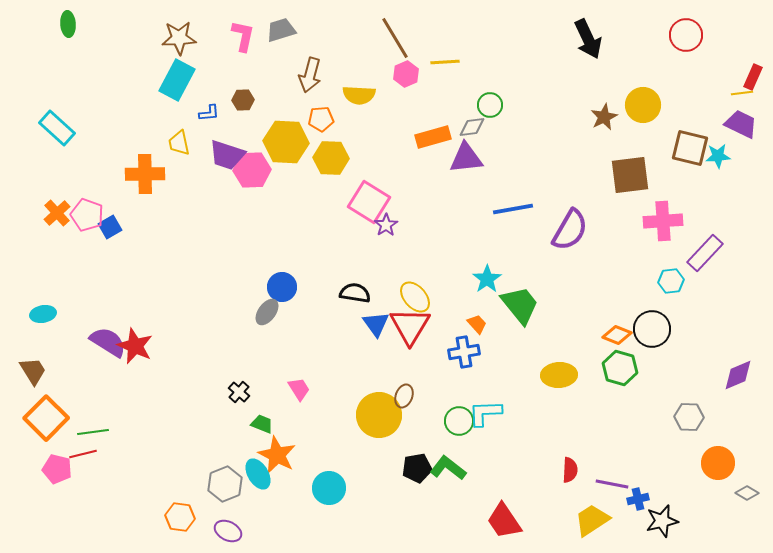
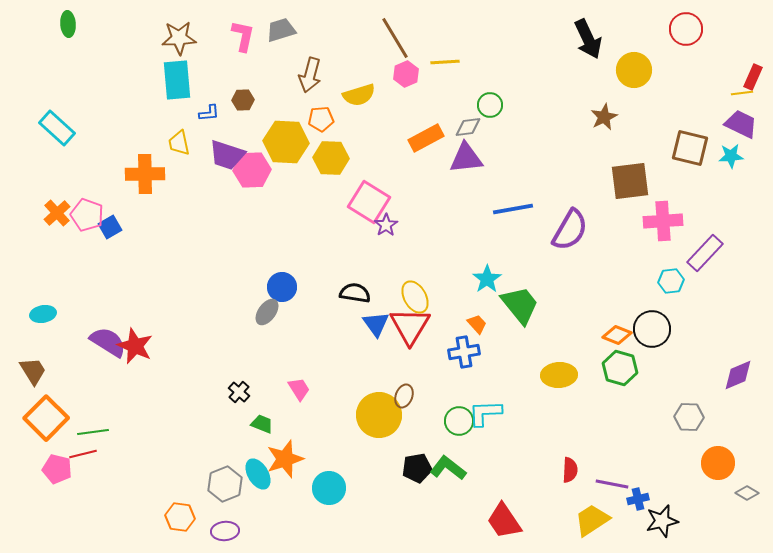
red circle at (686, 35): moved 6 px up
cyan rectangle at (177, 80): rotated 33 degrees counterclockwise
yellow semicircle at (359, 95): rotated 20 degrees counterclockwise
yellow circle at (643, 105): moved 9 px left, 35 px up
gray diamond at (472, 127): moved 4 px left
orange rectangle at (433, 137): moved 7 px left, 1 px down; rotated 12 degrees counterclockwise
cyan star at (718, 156): moved 13 px right
brown square at (630, 175): moved 6 px down
yellow ellipse at (415, 297): rotated 12 degrees clockwise
orange star at (277, 455): moved 8 px right, 4 px down; rotated 27 degrees clockwise
purple ellipse at (228, 531): moved 3 px left; rotated 32 degrees counterclockwise
